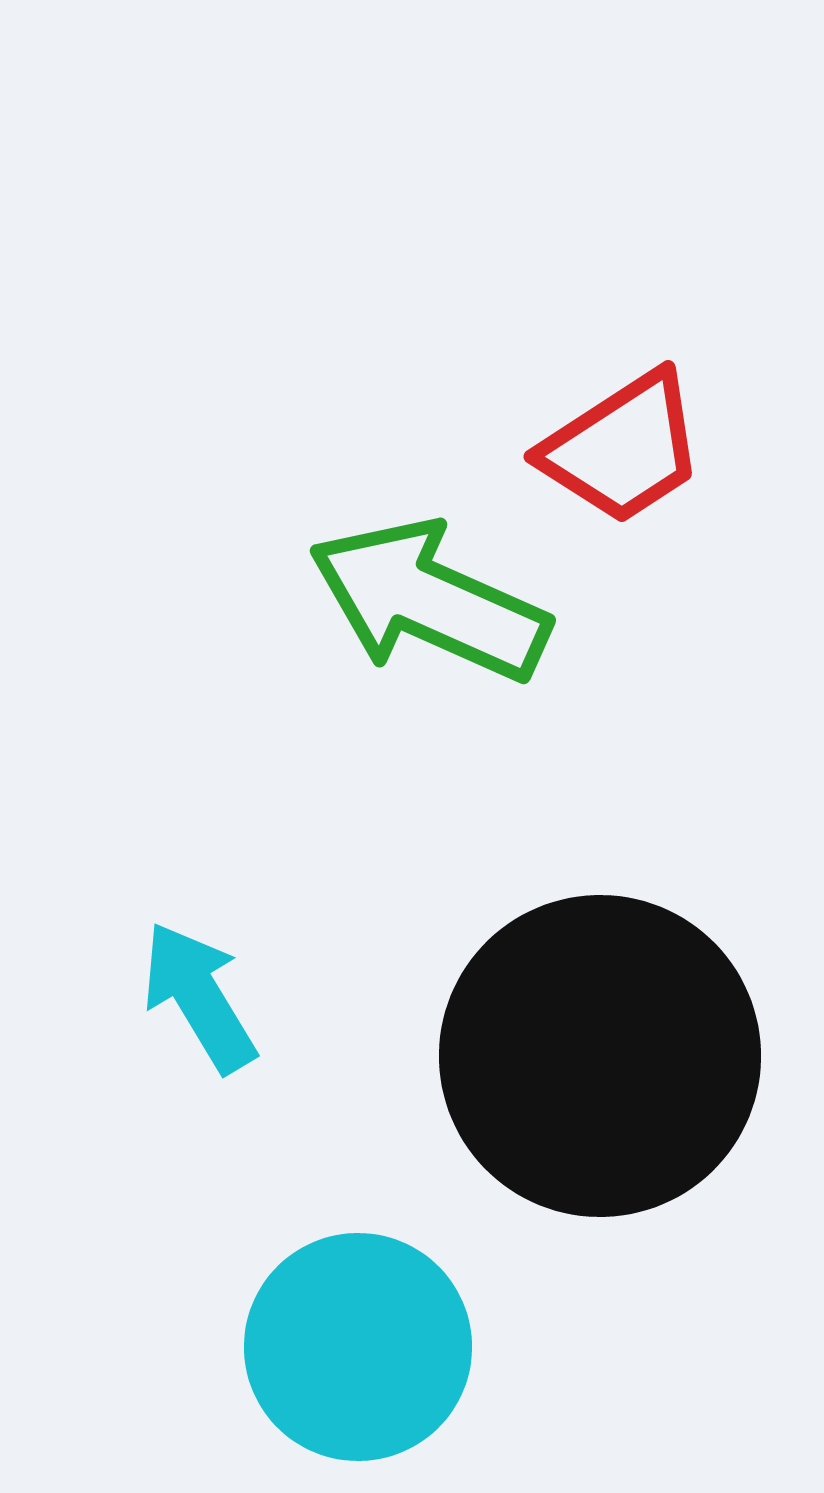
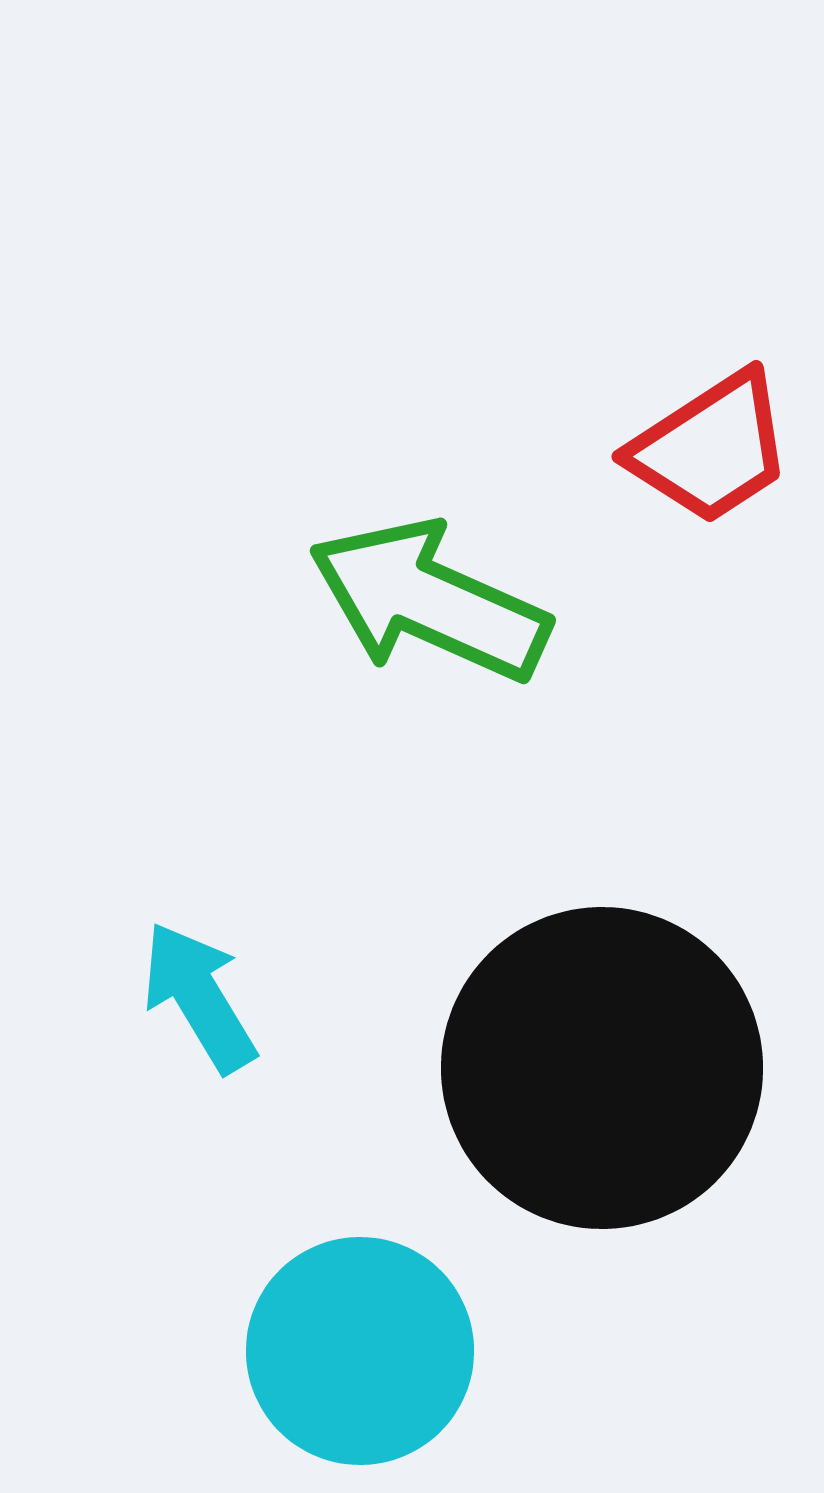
red trapezoid: moved 88 px right
black circle: moved 2 px right, 12 px down
cyan circle: moved 2 px right, 4 px down
